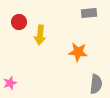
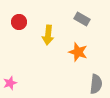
gray rectangle: moved 7 px left, 6 px down; rotated 35 degrees clockwise
yellow arrow: moved 8 px right
orange star: rotated 12 degrees clockwise
